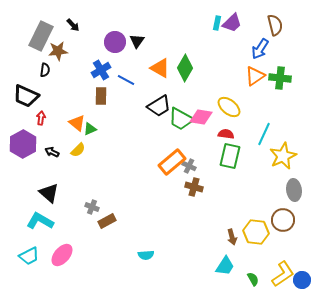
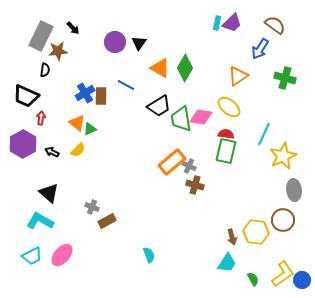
black arrow at (73, 25): moved 3 px down
brown semicircle at (275, 25): rotated 40 degrees counterclockwise
black triangle at (137, 41): moved 2 px right, 2 px down
blue cross at (101, 70): moved 16 px left, 23 px down
orange triangle at (255, 76): moved 17 px left
green cross at (280, 78): moved 5 px right; rotated 10 degrees clockwise
blue line at (126, 80): moved 5 px down
green trapezoid at (181, 119): rotated 52 degrees clockwise
green rectangle at (230, 156): moved 4 px left, 5 px up
brown cross at (194, 187): moved 1 px right, 2 px up
cyan semicircle at (146, 255): moved 3 px right; rotated 105 degrees counterclockwise
cyan trapezoid at (29, 256): moved 3 px right
cyan trapezoid at (225, 266): moved 2 px right, 3 px up
